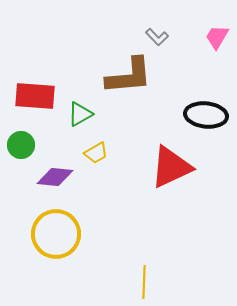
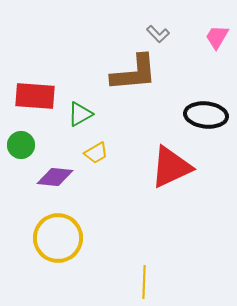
gray L-shape: moved 1 px right, 3 px up
brown L-shape: moved 5 px right, 3 px up
yellow circle: moved 2 px right, 4 px down
